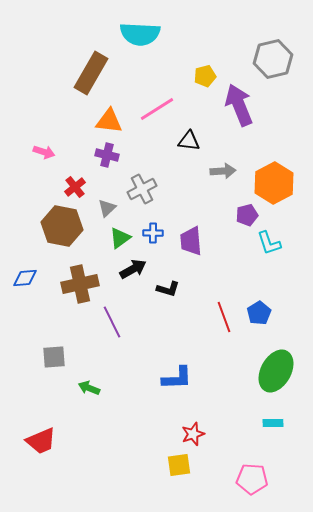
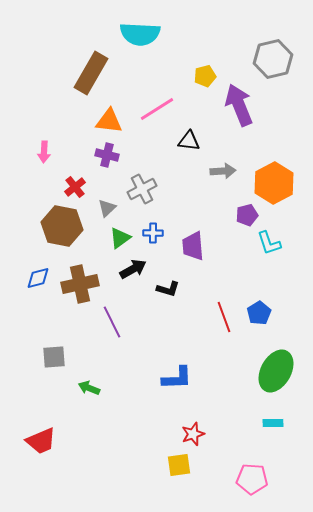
pink arrow: rotated 75 degrees clockwise
purple trapezoid: moved 2 px right, 5 px down
blue diamond: moved 13 px right; rotated 10 degrees counterclockwise
